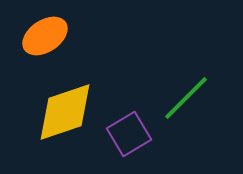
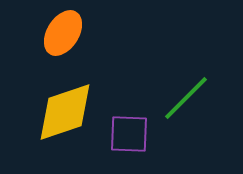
orange ellipse: moved 18 px right, 3 px up; rotated 24 degrees counterclockwise
purple square: rotated 33 degrees clockwise
